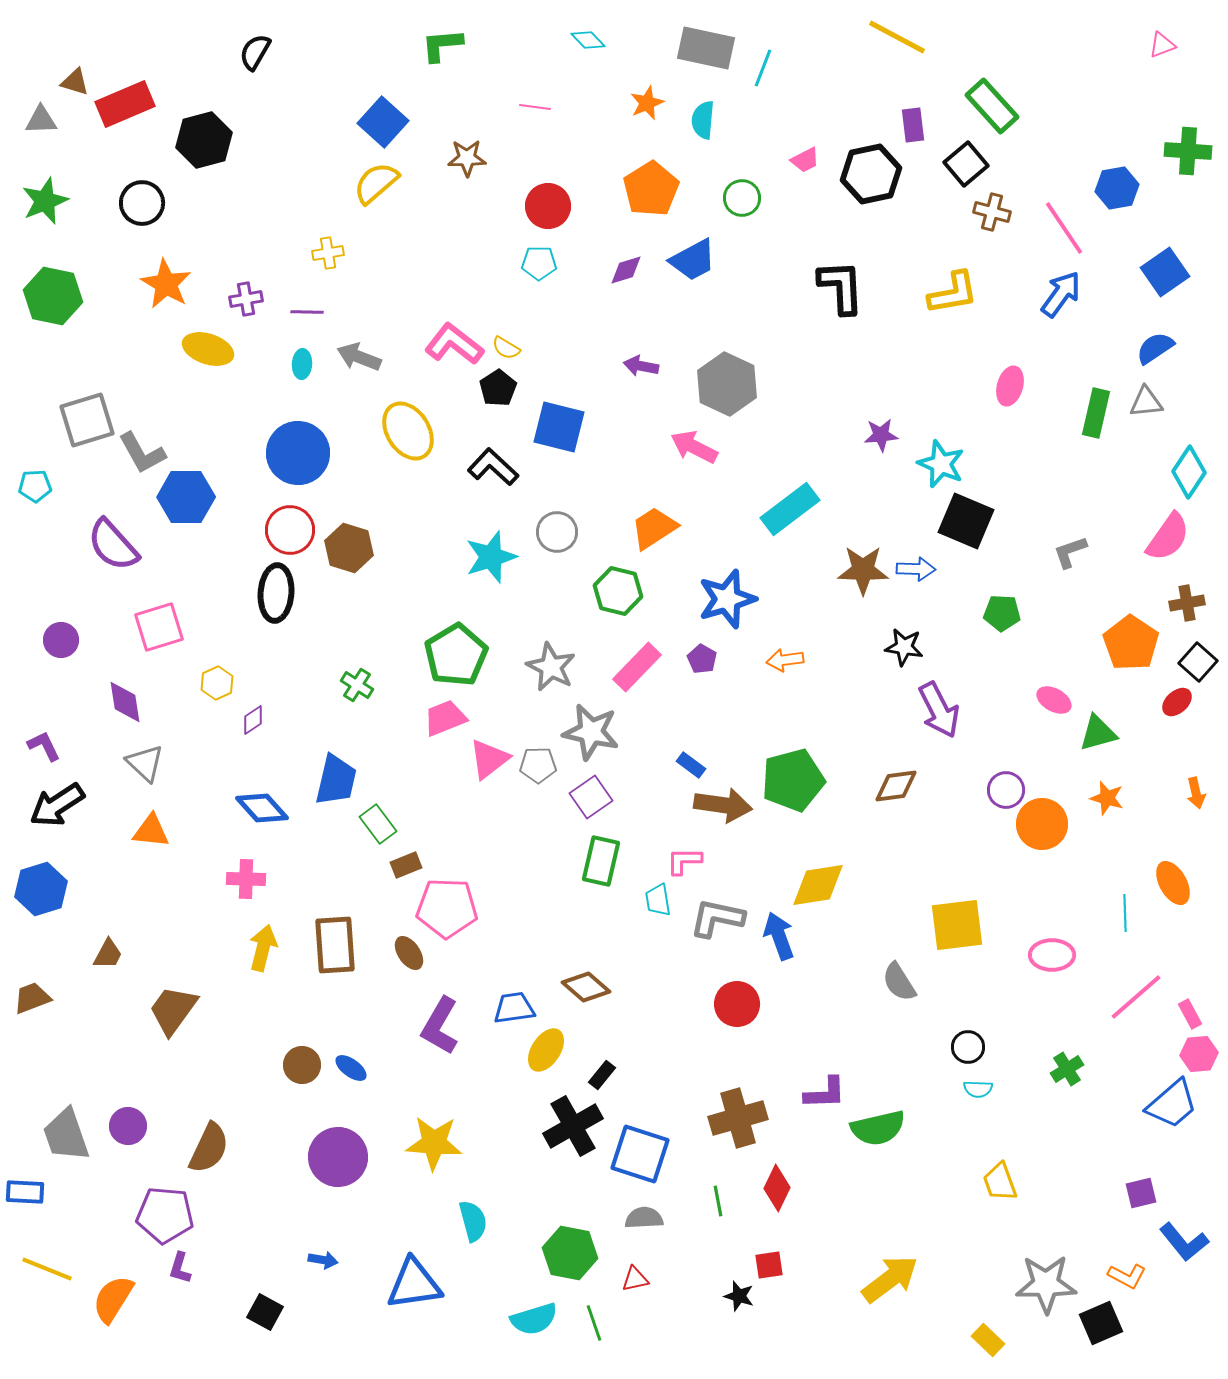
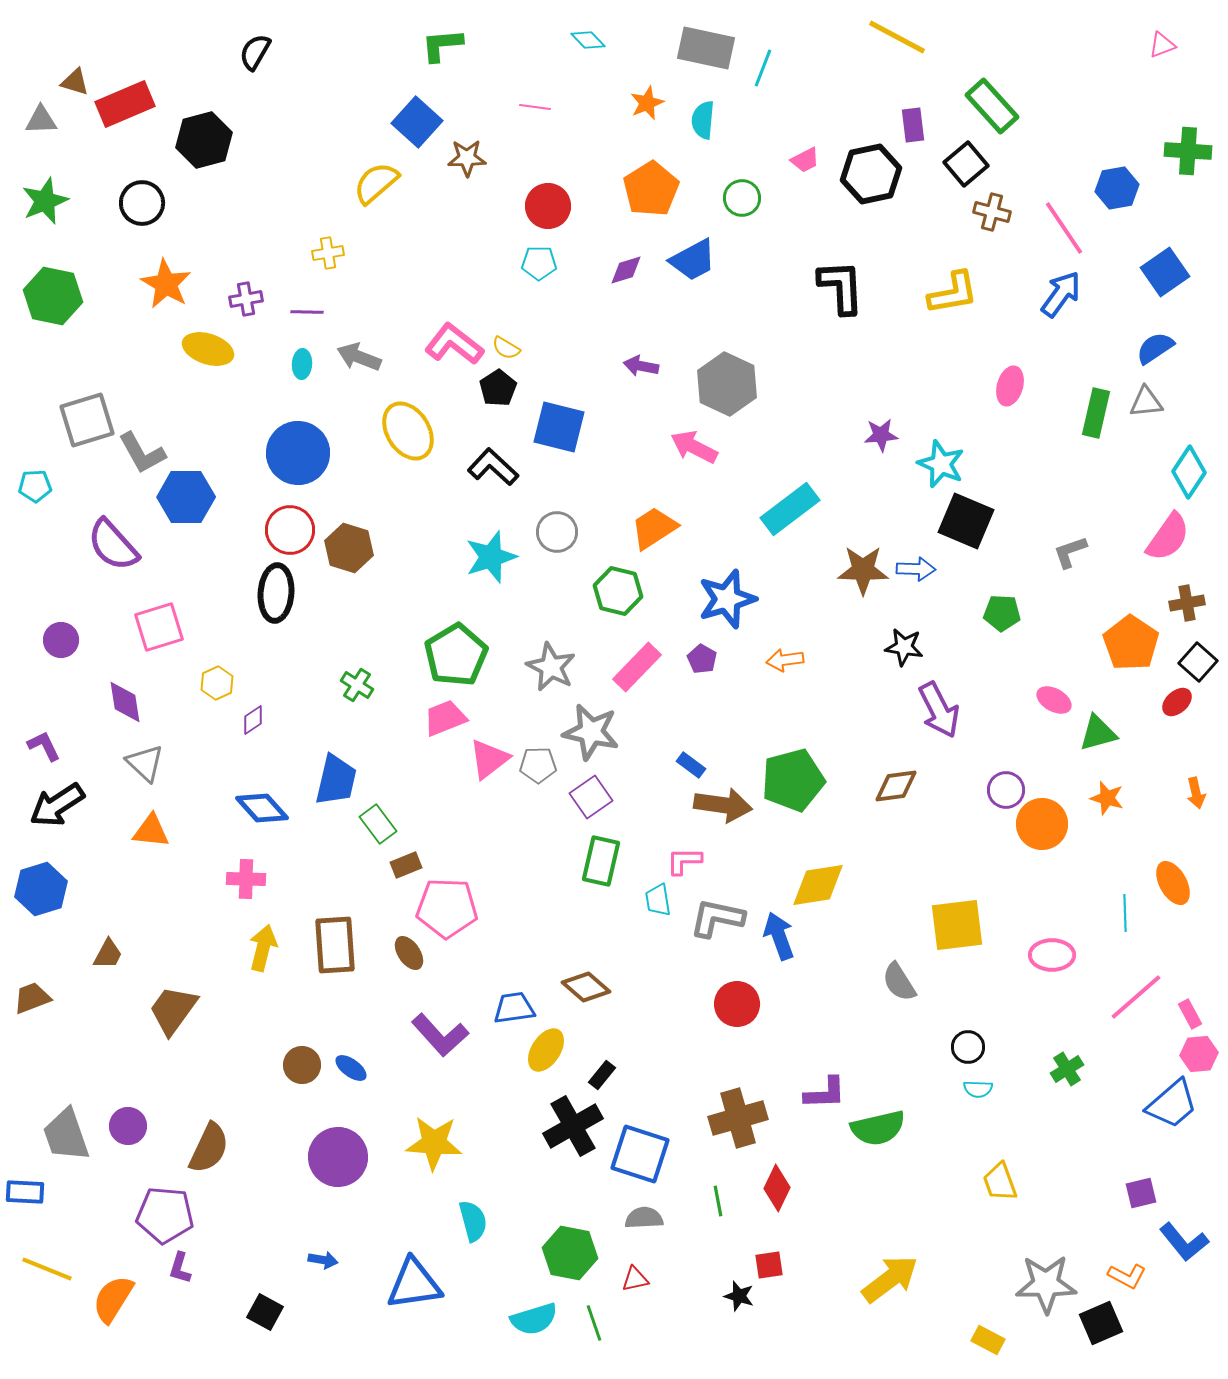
blue square at (383, 122): moved 34 px right
purple L-shape at (440, 1026): moved 9 px down; rotated 72 degrees counterclockwise
yellow rectangle at (988, 1340): rotated 16 degrees counterclockwise
